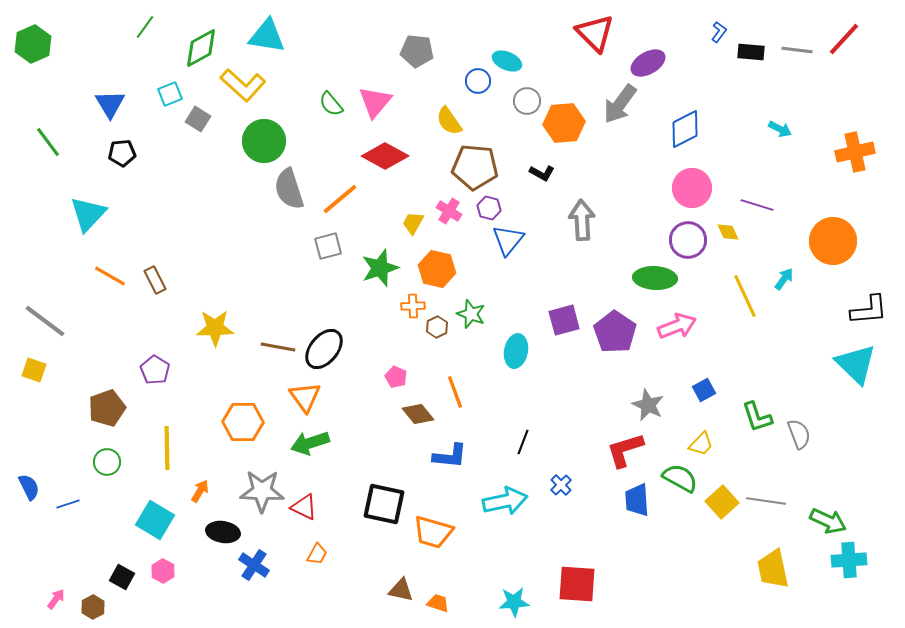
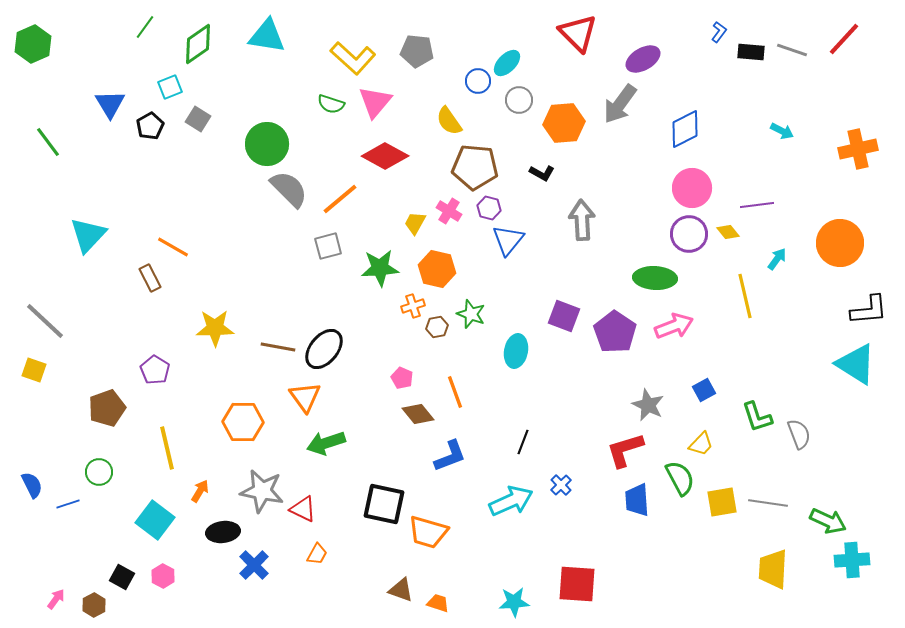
red triangle at (595, 33): moved 17 px left
green diamond at (201, 48): moved 3 px left, 4 px up; rotated 6 degrees counterclockwise
gray line at (797, 50): moved 5 px left; rotated 12 degrees clockwise
cyan ellipse at (507, 61): moved 2 px down; rotated 68 degrees counterclockwise
purple ellipse at (648, 63): moved 5 px left, 4 px up
yellow L-shape at (243, 85): moved 110 px right, 27 px up
cyan square at (170, 94): moved 7 px up
gray circle at (527, 101): moved 8 px left, 1 px up
green semicircle at (331, 104): rotated 32 degrees counterclockwise
cyan arrow at (780, 129): moved 2 px right, 2 px down
green circle at (264, 141): moved 3 px right, 3 px down
orange cross at (855, 152): moved 3 px right, 3 px up
black pentagon at (122, 153): moved 28 px right, 27 px up; rotated 24 degrees counterclockwise
gray semicircle at (289, 189): rotated 153 degrees clockwise
purple line at (757, 205): rotated 24 degrees counterclockwise
cyan triangle at (88, 214): moved 21 px down
yellow trapezoid at (413, 223): moved 2 px right
yellow diamond at (728, 232): rotated 15 degrees counterclockwise
purple circle at (688, 240): moved 1 px right, 6 px up
orange circle at (833, 241): moved 7 px right, 2 px down
green star at (380, 268): rotated 15 degrees clockwise
orange line at (110, 276): moved 63 px right, 29 px up
cyan arrow at (784, 279): moved 7 px left, 20 px up
brown rectangle at (155, 280): moved 5 px left, 2 px up
yellow line at (745, 296): rotated 12 degrees clockwise
orange cross at (413, 306): rotated 15 degrees counterclockwise
purple square at (564, 320): moved 4 px up; rotated 36 degrees clockwise
gray line at (45, 321): rotated 6 degrees clockwise
pink arrow at (677, 326): moved 3 px left
brown hexagon at (437, 327): rotated 15 degrees clockwise
cyan triangle at (856, 364): rotated 12 degrees counterclockwise
pink pentagon at (396, 377): moved 6 px right, 1 px down
green arrow at (310, 443): moved 16 px right
yellow line at (167, 448): rotated 12 degrees counterclockwise
blue L-shape at (450, 456): rotated 27 degrees counterclockwise
green circle at (107, 462): moved 8 px left, 10 px down
green semicircle at (680, 478): rotated 33 degrees clockwise
blue semicircle at (29, 487): moved 3 px right, 2 px up
gray star at (262, 491): rotated 9 degrees clockwise
cyan arrow at (505, 501): moved 6 px right; rotated 12 degrees counterclockwise
gray line at (766, 501): moved 2 px right, 2 px down
yellow square at (722, 502): rotated 32 degrees clockwise
red triangle at (304, 507): moved 1 px left, 2 px down
cyan square at (155, 520): rotated 6 degrees clockwise
black ellipse at (223, 532): rotated 16 degrees counterclockwise
orange trapezoid at (433, 532): moved 5 px left
cyan cross at (849, 560): moved 3 px right
blue cross at (254, 565): rotated 12 degrees clockwise
yellow trapezoid at (773, 569): rotated 15 degrees clockwise
pink hexagon at (163, 571): moved 5 px down
brown triangle at (401, 590): rotated 8 degrees clockwise
brown hexagon at (93, 607): moved 1 px right, 2 px up
